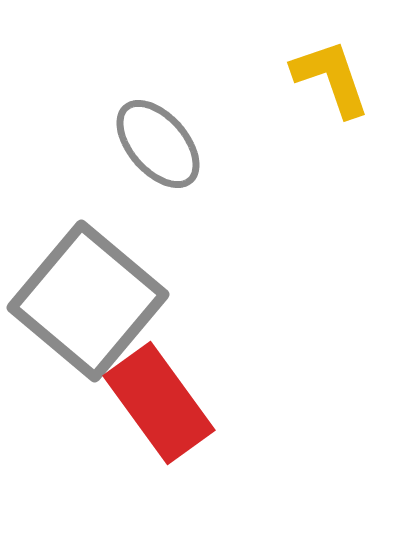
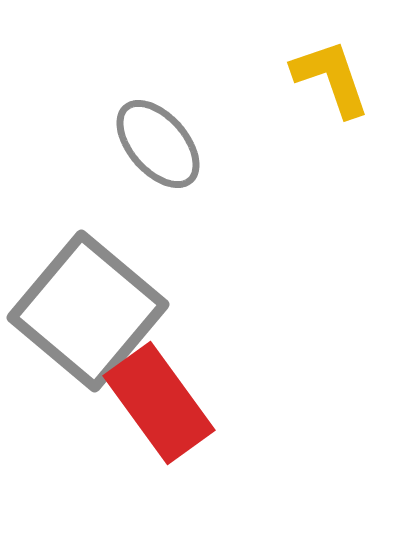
gray square: moved 10 px down
